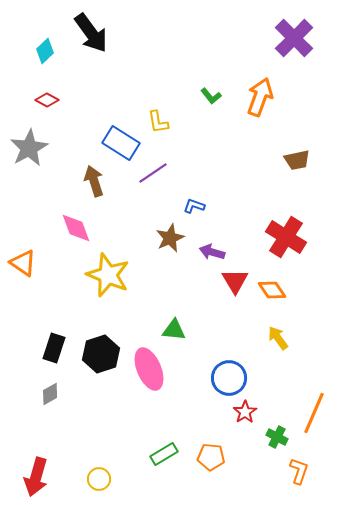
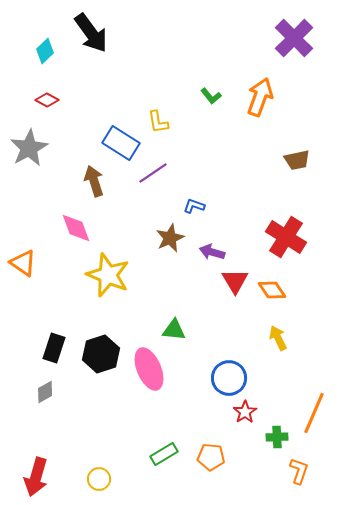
yellow arrow: rotated 10 degrees clockwise
gray diamond: moved 5 px left, 2 px up
green cross: rotated 30 degrees counterclockwise
